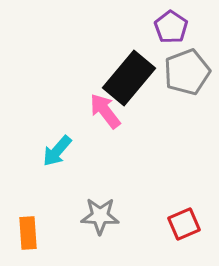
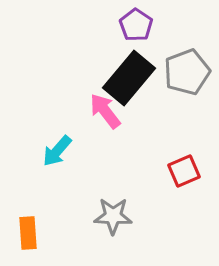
purple pentagon: moved 35 px left, 2 px up
gray star: moved 13 px right
red square: moved 53 px up
